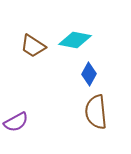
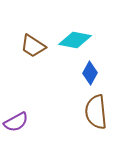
blue diamond: moved 1 px right, 1 px up
